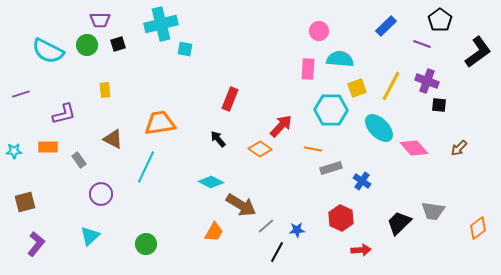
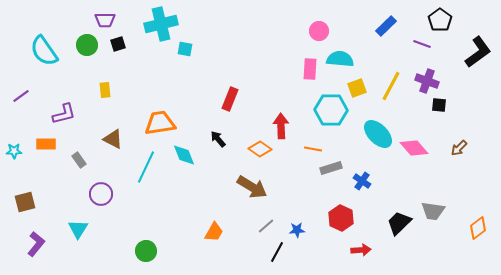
purple trapezoid at (100, 20): moved 5 px right
cyan semicircle at (48, 51): moved 4 px left; rotated 28 degrees clockwise
pink rectangle at (308, 69): moved 2 px right
purple line at (21, 94): moved 2 px down; rotated 18 degrees counterclockwise
red arrow at (281, 126): rotated 45 degrees counterclockwise
cyan ellipse at (379, 128): moved 1 px left, 6 px down
orange rectangle at (48, 147): moved 2 px left, 3 px up
cyan diamond at (211, 182): moved 27 px left, 27 px up; rotated 40 degrees clockwise
brown arrow at (241, 205): moved 11 px right, 18 px up
cyan triangle at (90, 236): moved 12 px left, 7 px up; rotated 15 degrees counterclockwise
green circle at (146, 244): moved 7 px down
